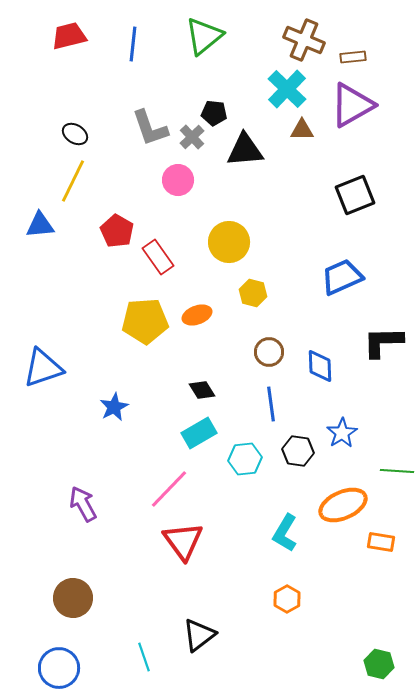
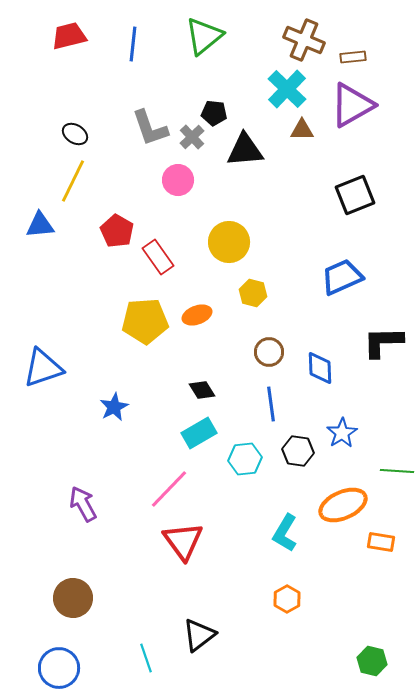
blue diamond at (320, 366): moved 2 px down
cyan line at (144, 657): moved 2 px right, 1 px down
green hexagon at (379, 664): moved 7 px left, 3 px up
